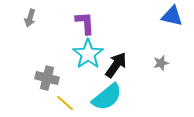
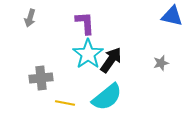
black arrow: moved 5 px left, 5 px up
gray cross: moved 6 px left; rotated 20 degrees counterclockwise
yellow line: rotated 30 degrees counterclockwise
